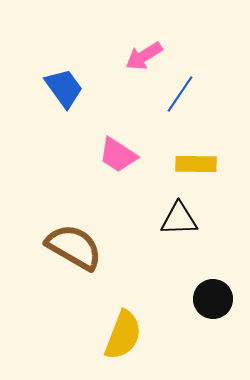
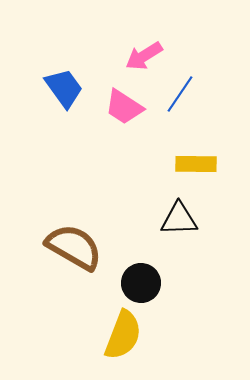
pink trapezoid: moved 6 px right, 48 px up
black circle: moved 72 px left, 16 px up
